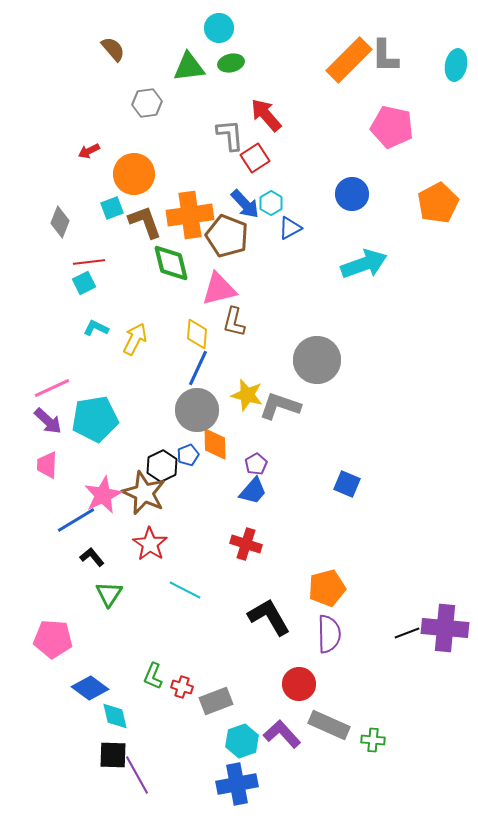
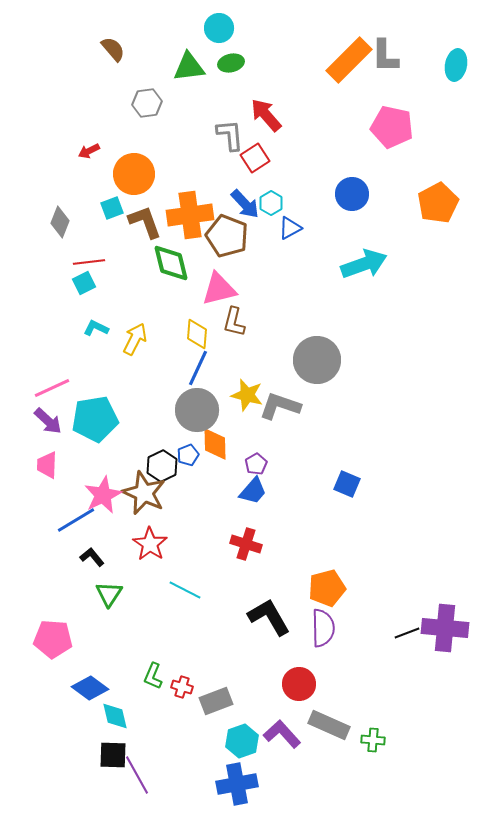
purple semicircle at (329, 634): moved 6 px left, 6 px up
